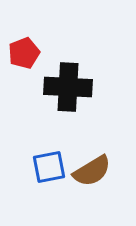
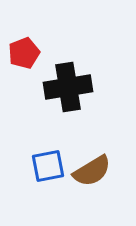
black cross: rotated 12 degrees counterclockwise
blue square: moved 1 px left, 1 px up
